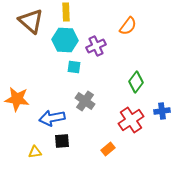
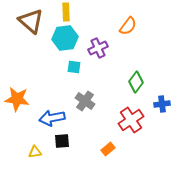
cyan hexagon: moved 2 px up; rotated 10 degrees counterclockwise
purple cross: moved 2 px right, 2 px down
blue cross: moved 7 px up
